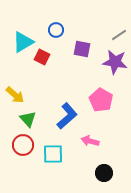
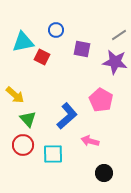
cyan triangle: rotated 20 degrees clockwise
